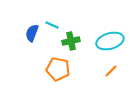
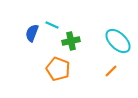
cyan ellipse: moved 8 px right; rotated 60 degrees clockwise
orange pentagon: rotated 10 degrees clockwise
